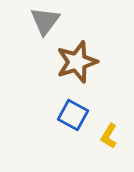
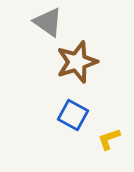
gray triangle: moved 3 px right, 1 px down; rotated 32 degrees counterclockwise
yellow L-shape: moved 3 px down; rotated 40 degrees clockwise
